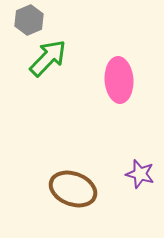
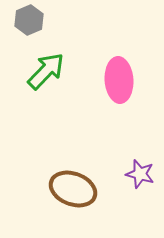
green arrow: moved 2 px left, 13 px down
